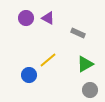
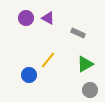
yellow line: rotated 12 degrees counterclockwise
